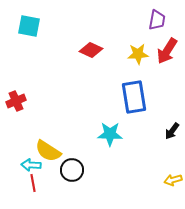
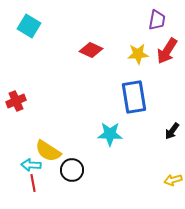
cyan square: rotated 20 degrees clockwise
